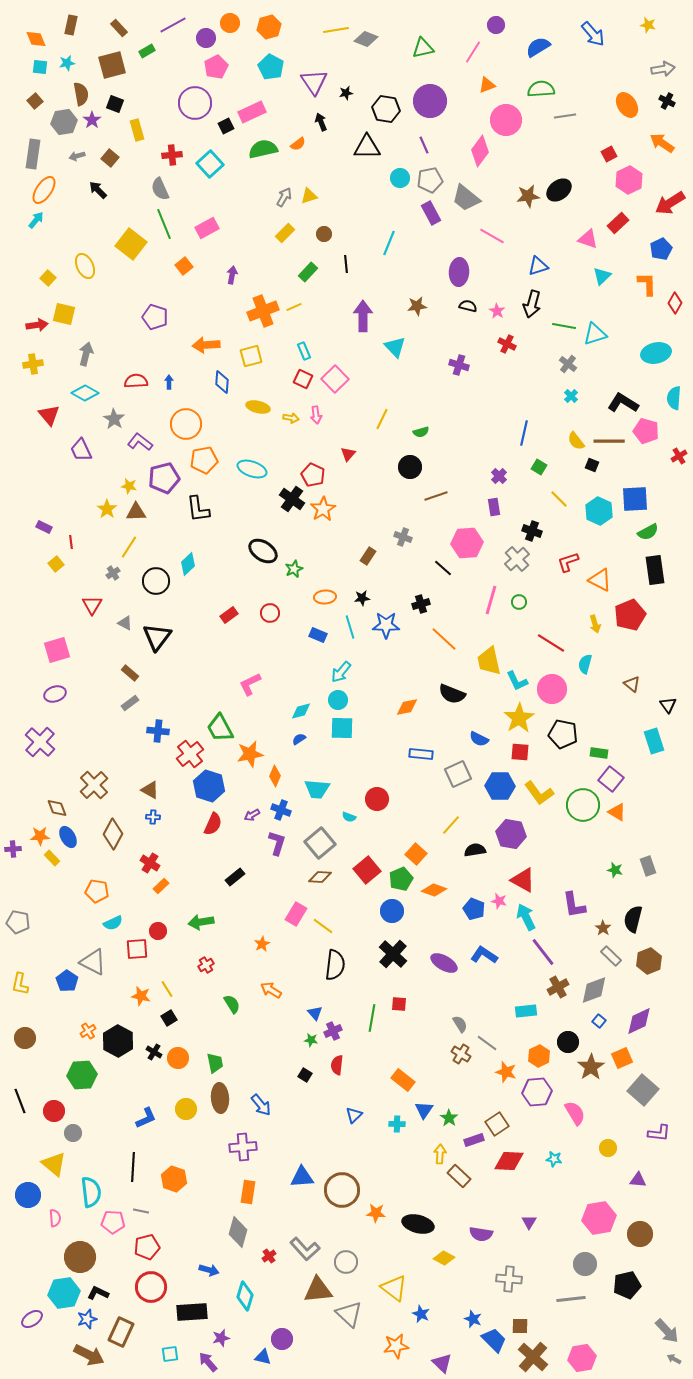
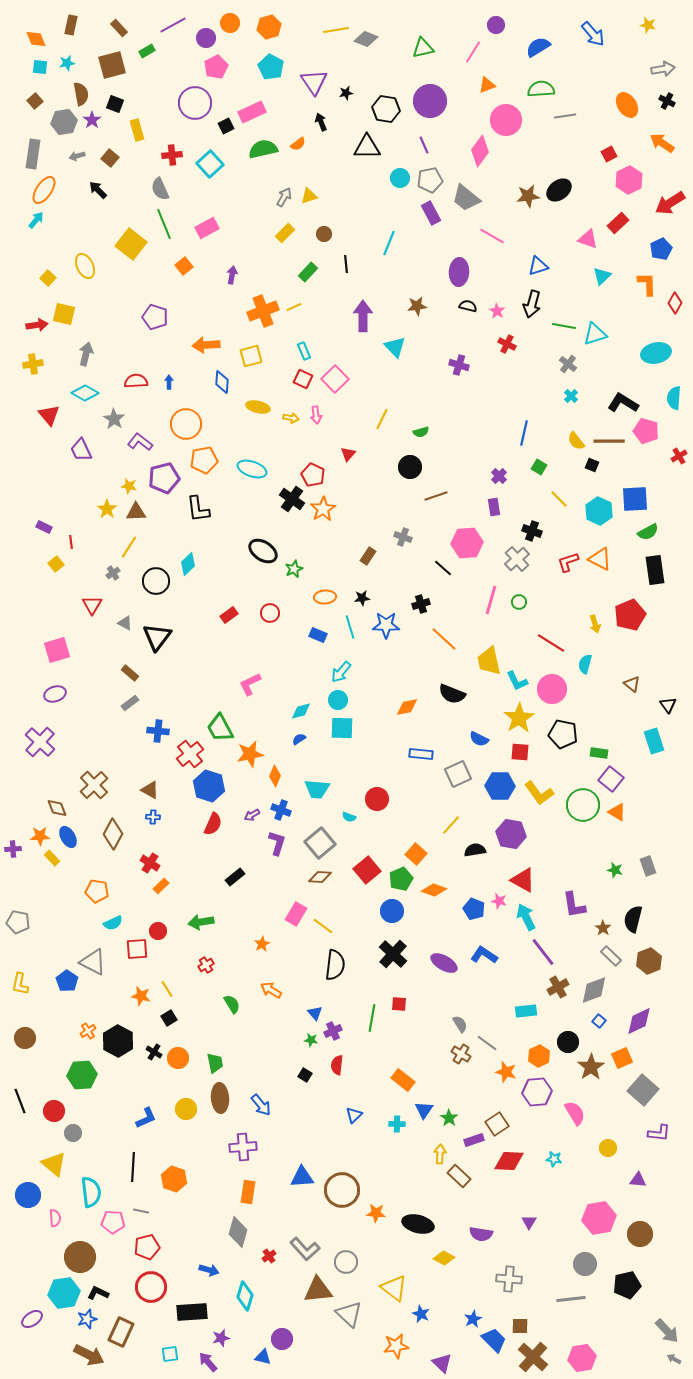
orange triangle at (600, 580): moved 21 px up
blue star at (473, 1319): rotated 24 degrees clockwise
